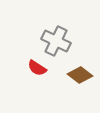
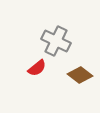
red semicircle: rotated 72 degrees counterclockwise
